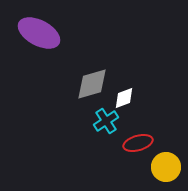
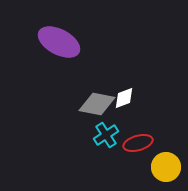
purple ellipse: moved 20 px right, 9 px down
gray diamond: moved 5 px right, 20 px down; rotated 27 degrees clockwise
cyan cross: moved 14 px down
